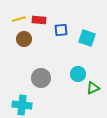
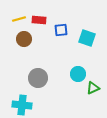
gray circle: moved 3 px left
